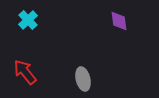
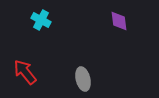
cyan cross: moved 13 px right; rotated 18 degrees counterclockwise
